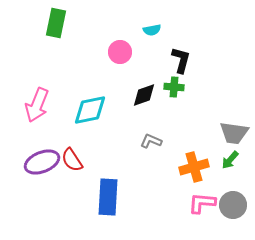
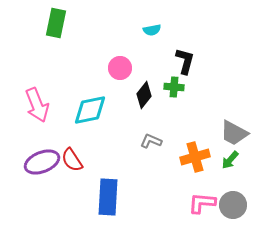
pink circle: moved 16 px down
black L-shape: moved 4 px right, 1 px down
black diamond: rotated 32 degrees counterclockwise
pink arrow: rotated 44 degrees counterclockwise
gray trapezoid: rotated 20 degrees clockwise
orange cross: moved 1 px right, 10 px up
